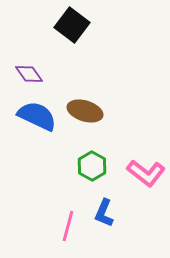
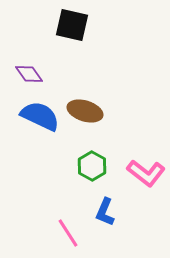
black square: rotated 24 degrees counterclockwise
blue semicircle: moved 3 px right
blue L-shape: moved 1 px right, 1 px up
pink line: moved 7 px down; rotated 48 degrees counterclockwise
